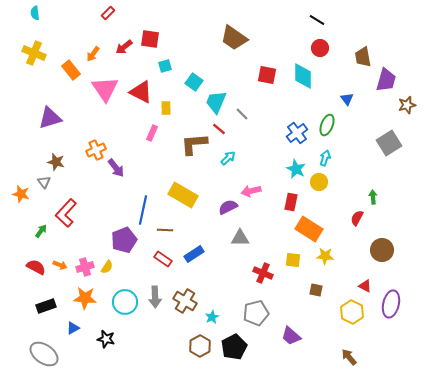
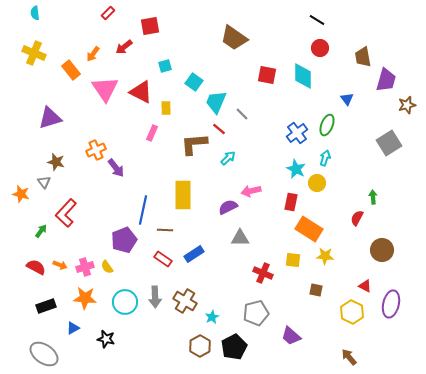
red square at (150, 39): moved 13 px up; rotated 18 degrees counterclockwise
yellow circle at (319, 182): moved 2 px left, 1 px down
yellow rectangle at (183, 195): rotated 60 degrees clockwise
yellow semicircle at (107, 267): rotated 112 degrees clockwise
